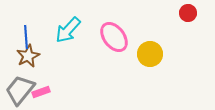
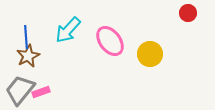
pink ellipse: moved 4 px left, 4 px down
